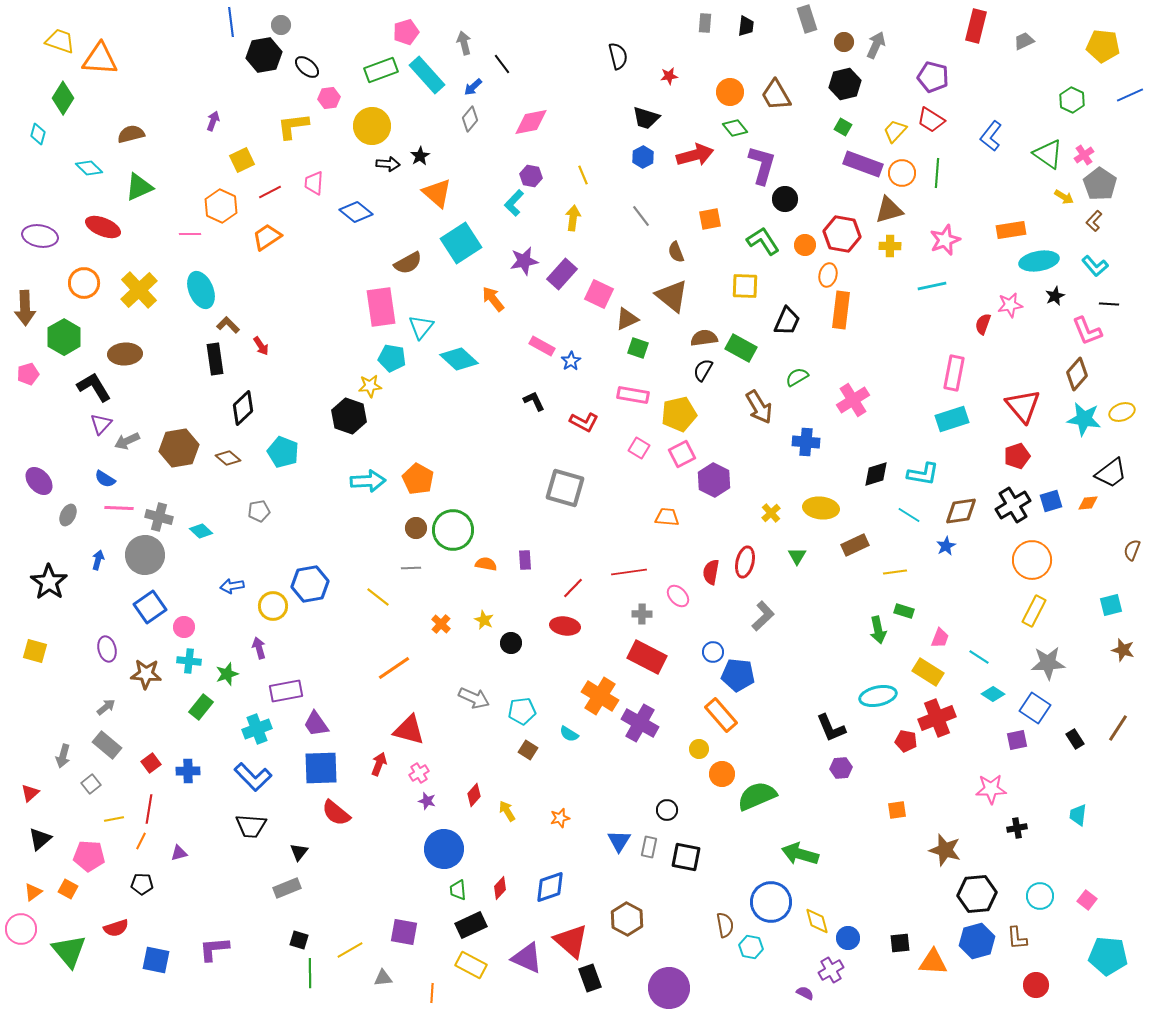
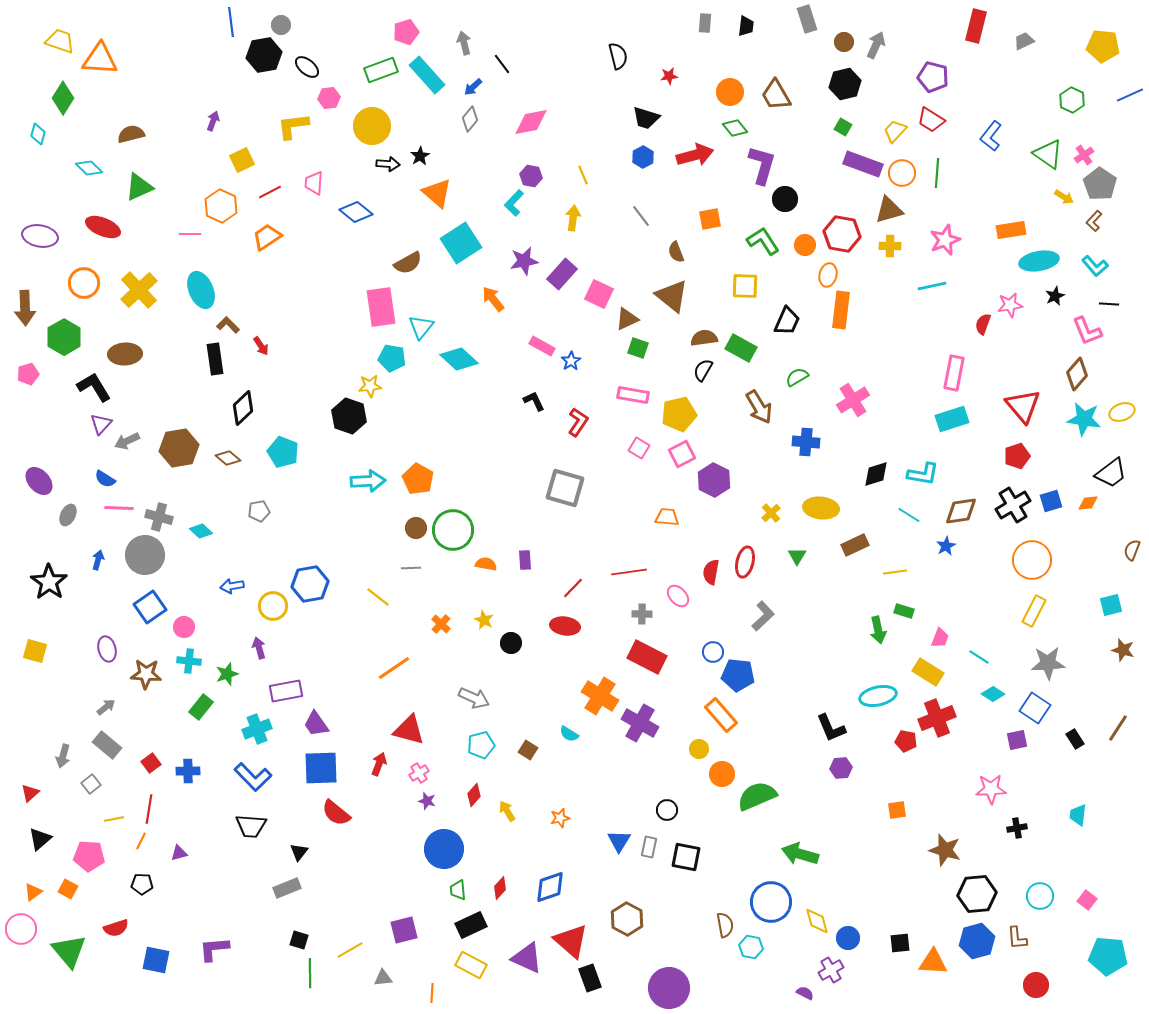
red L-shape at (584, 422): moved 6 px left; rotated 84 degrees counterclockwise
cyan pentagon at (522, 711): moved 41 px left, 34 px down; rotated 8 degrees counterclockwise
purple square at (404, 932): moved 2 px up; rotated 24 degrees counterclockwise
